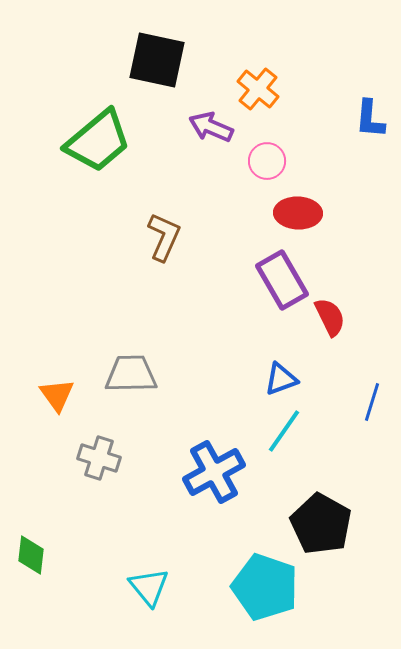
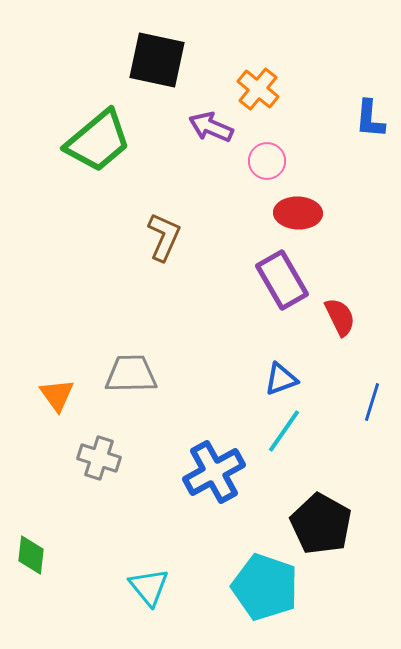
red semicircle: moved 10 px right
